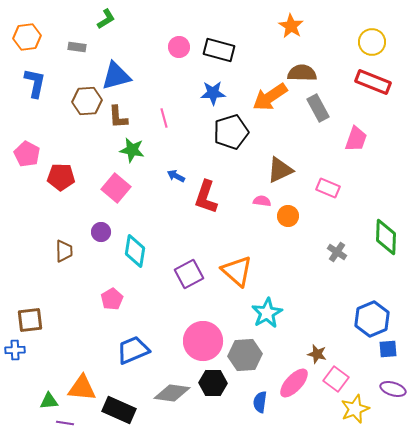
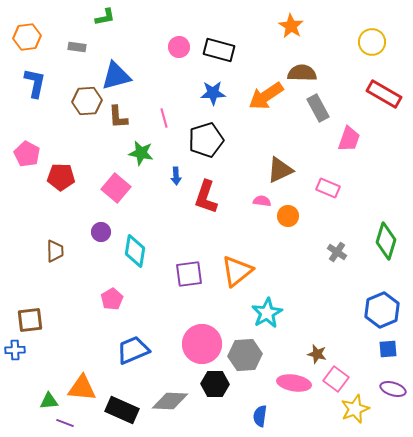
green L-shape at (106, 19): moved 1 px left, 2 px up; rotated 20 degrees clockwise
red rectangle at (373, 82): moved 11 px right, 12 px down; rotated 8 degrees clockwise
orange arrow at (270, 97): moved 4 px left, 1 px up
black pentagon at (231, 132): moved 25 px left, 8 px down
pink trapezoid at (356, 139): moved 7 px left
green star at (132, 150): moved 9 px right, 3 px down
blue arrow at (176, 176): rotated 120 degrees counterclockwise
green diamond at (386, 237): moved 4 px down; rotated 15 degrees clockwise
brown trapezoid at (64, 251): moved 9 px left
orange triangle at (237, 271): rotated 40 degrees clockwise
purple square at (189, 274): rotated 20 degrees clockwise
blue hexagon at (372, 319): moved 10 px right, 9 px up
pink circle at (203, 341): moved 1 px left, 3 px down
black hexagon at (213, 383): moved 2 px right, 1 px down
pink ellipse at (294, 383): rotated 56 degrees clockwise
gray diamond at (172, 393): moved 2 px left, 8 px down; rotated 6 degrees counterclockwise
blue semicircle at (260, 402): moved 14 px down
black rectangle at (119, 410): moved 3 px right
purple line at (65, 423): rotated 12 degrees clockwise
